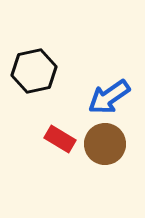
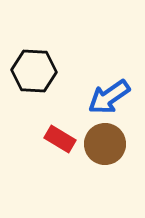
black hexagon: rotated 15 degrees clockwise
